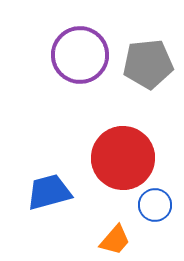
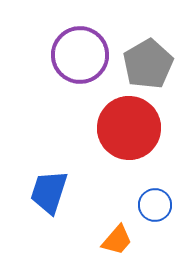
gray pentagon: rotated 24 degrees counterclockwise
red circle: moved 6 px right, 30 px up
blue trapezoid: rotated 57 degrees counterclockwise
orange trapezoid: moved 2 px right
